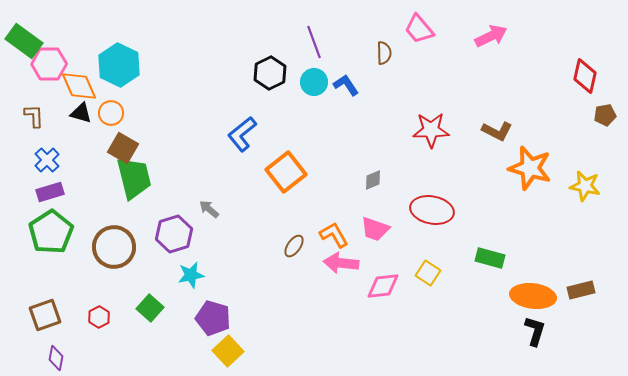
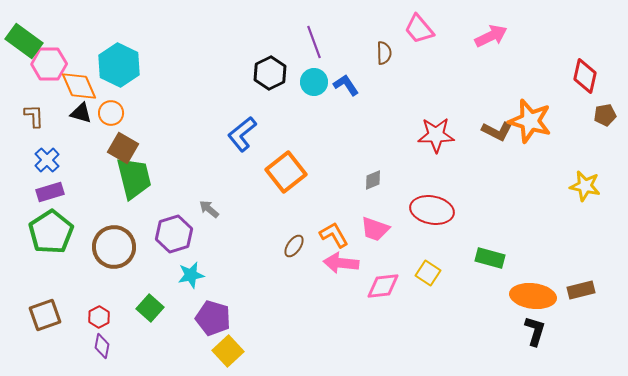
red star at (431, 130): moved 5 px right, 5 px down
orange star at (530, 168): moved 47 px up
purple diamond at (56, 358): moved 46 px right, 12 px up
